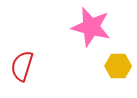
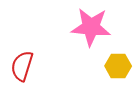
pink star: rotated 9 degrees counterclockwise
